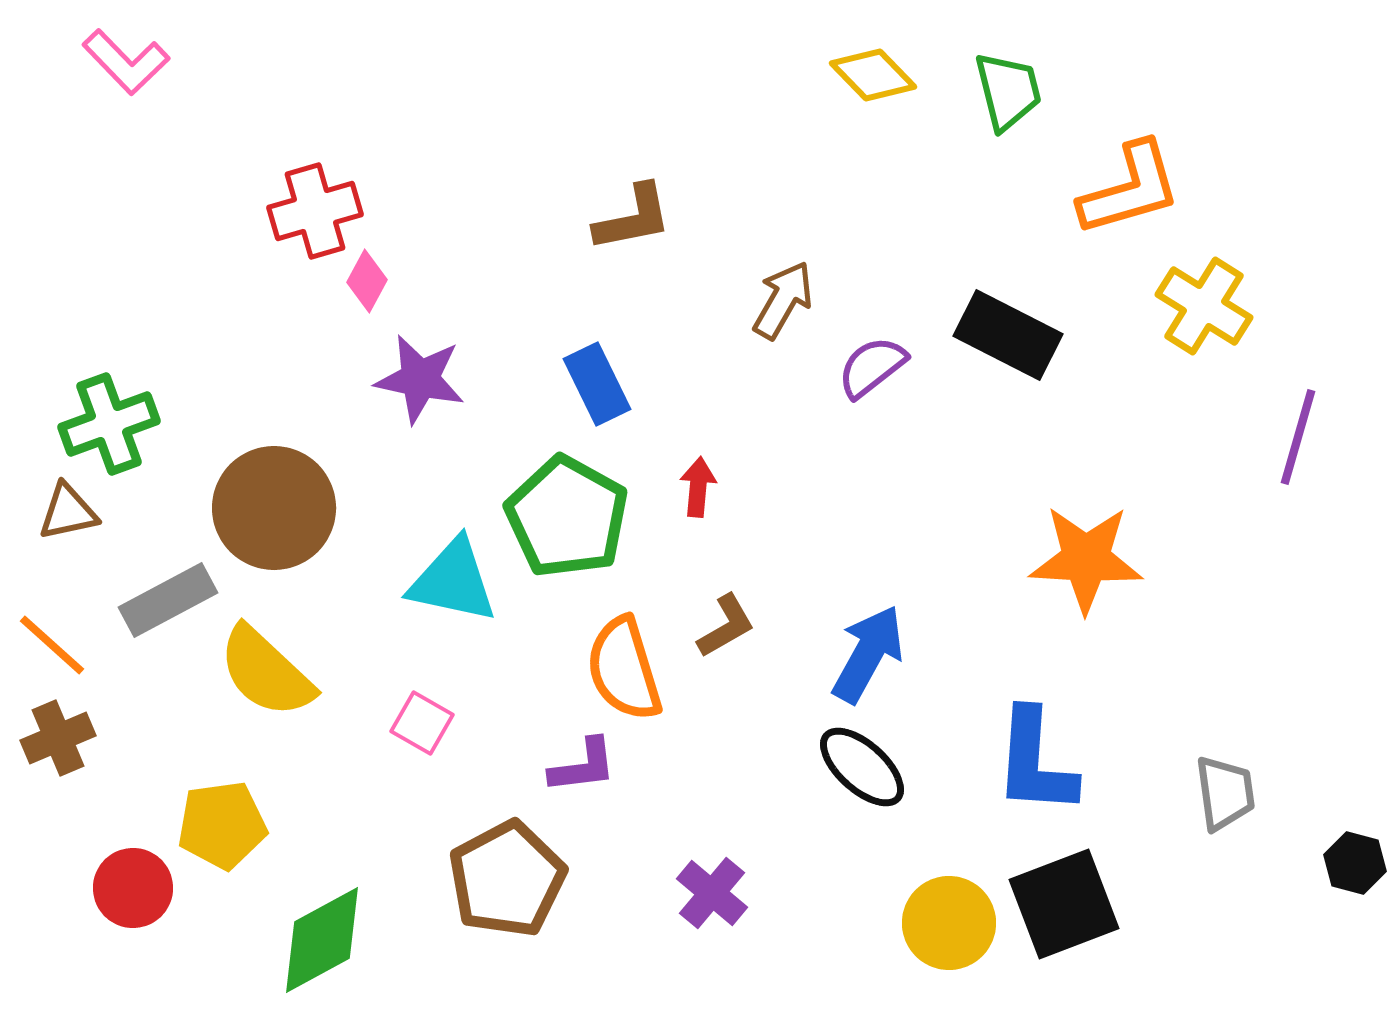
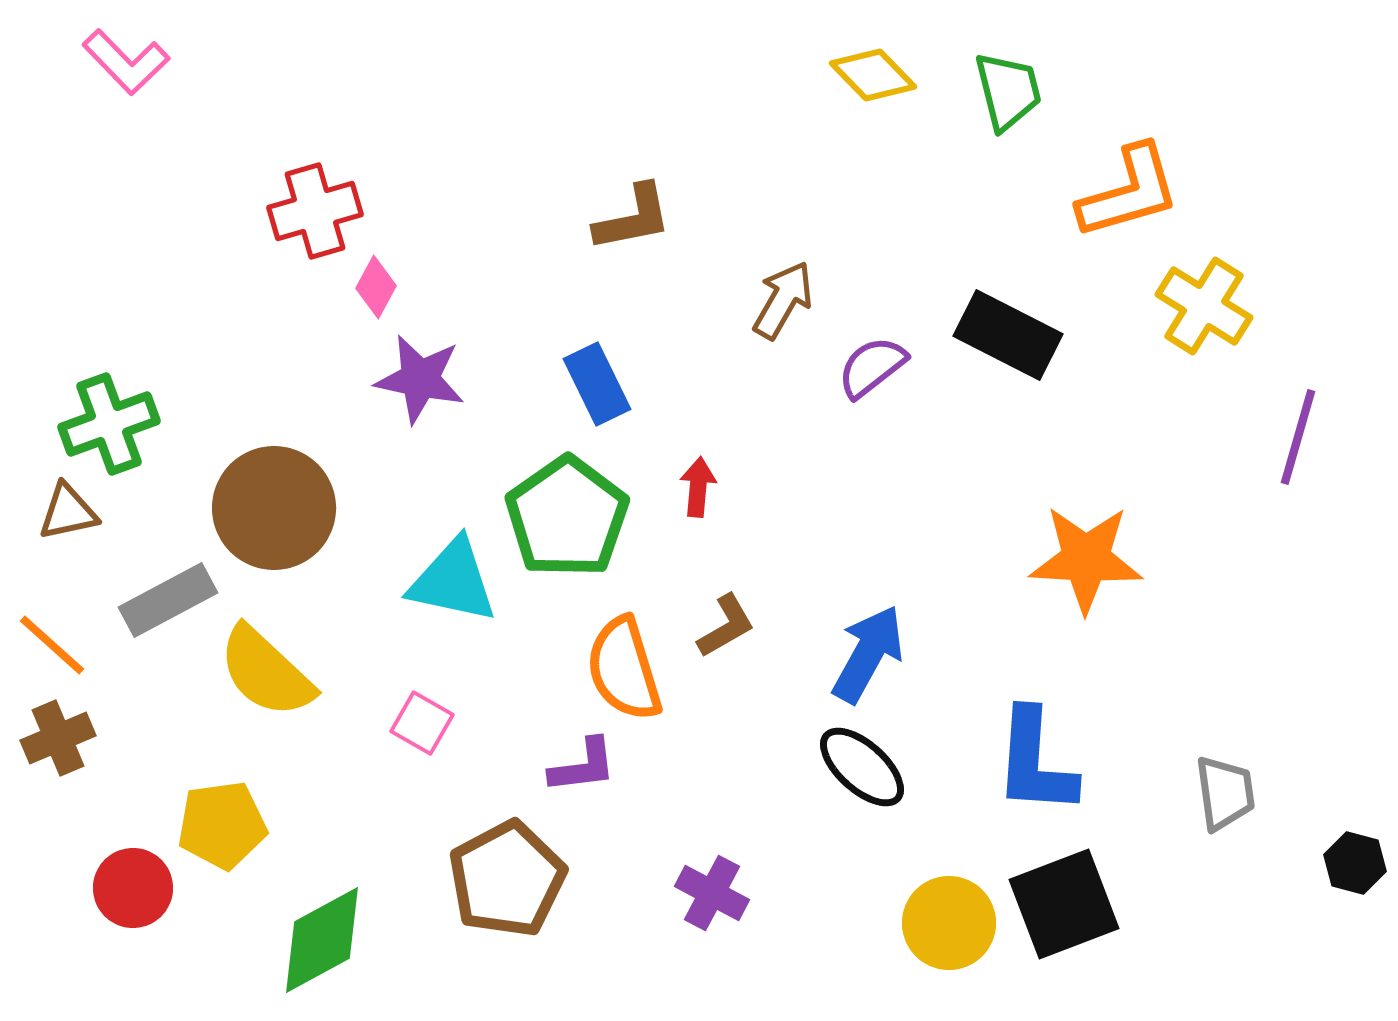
orange L-shape at (1130, 189): moved 1 px left, 3 px down
pink diamond at (367, 281): moved 9 px right, 6 px down
green pentagon at (567, 517): rotated 8 degrees clockwise
purple cross at (712, 893): rotated 12 degrees counterclockwise
